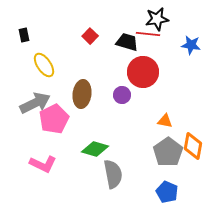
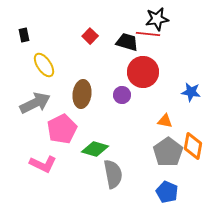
blue star: moved 47 px down
pink pentagon: moved 8 px right, 10 px down
